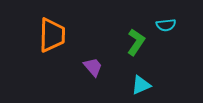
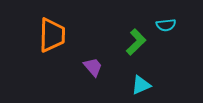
green L-shape: rotated 12 degrees clockwise
